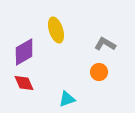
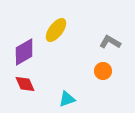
yellow ellipse: rotated 55 degrees clockwise
gray L-shape: moved 5 px right, 2 px up
orange circle: moved 4 px right, 1 px up
red diamond: moved 1 px right, 1 px down
